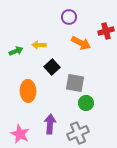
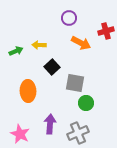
purple circle: moved 1 px down
